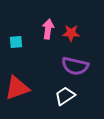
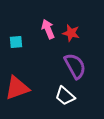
pink arrow: rotated 30 degrees counterclockwise
red star: rotated 12 degrees clockwise
purple semicircle: rotated 132 degrees counterclockwise
white trapezoid: rotated 105 degrees counterclockwise
